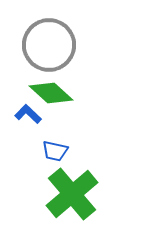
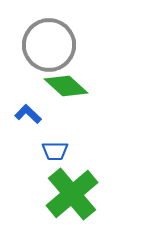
green diamond: moved 15 px right, 7 px up
blue trapezoid: rotated 12 degrees counterclockwise
